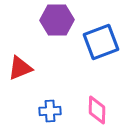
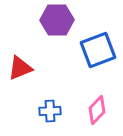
blue square: moved 3 px left, 8 px down
pink diamond: rotated 44 degrees clockwise
